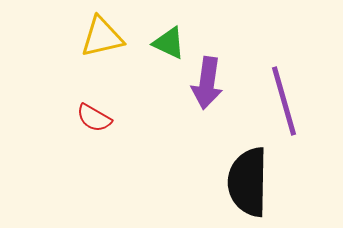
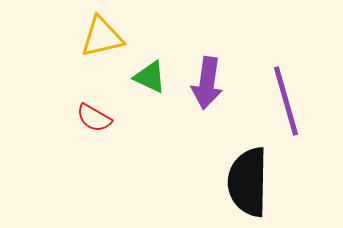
green triangle: moved 19 px left, 34 px down
purple line: moved 2 px right
